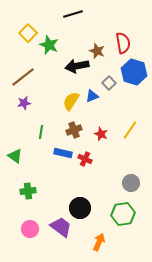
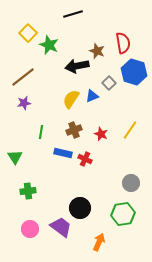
yellow semicircle: moved 2 px up
green triangle: moved 1 px down; rotated 21 degrees clockwise
